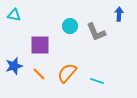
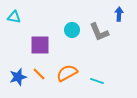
cyan triangle: moved 2 px down
cyan circle: moved 2 px right, 4 px down
gray L-shape: moved 3 px right
blue star: moved 4 px right, 11 px down
orange semicircle: rotated 20 degrees clockwise
